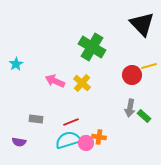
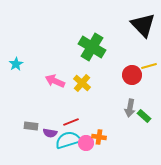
black triangle: moved 1 px right, 1 px down
gray rectangle: moved 5 px left, 7 px down
purple semicircle: moved 31 px right, 9 px up
